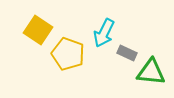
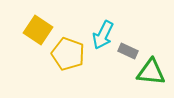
cyan arrow: moved 1 px left, 2 px down
gray rectangle: moved 1 px right, 2 px up
